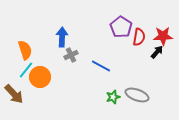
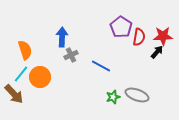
cyan line: moved 5 px left, 4 px down
